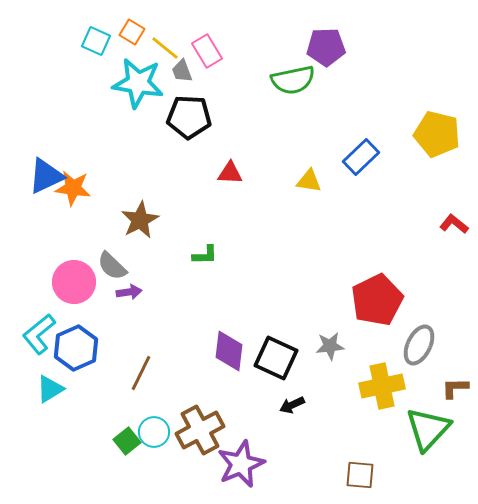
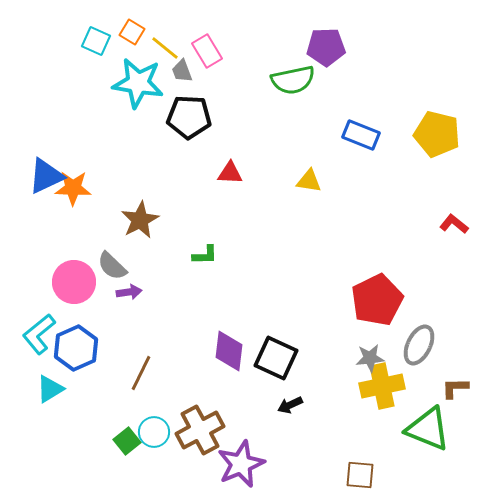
blue rectangle: moved 22 px up; rotated 66 degrees clockwise
orange star: rotated 6 degrees counterclockwise
gray star: moved 40 px right, 12 px down
black arrow: moved 2 px left
green triangle: rotated 51 degrees counterclockwise
